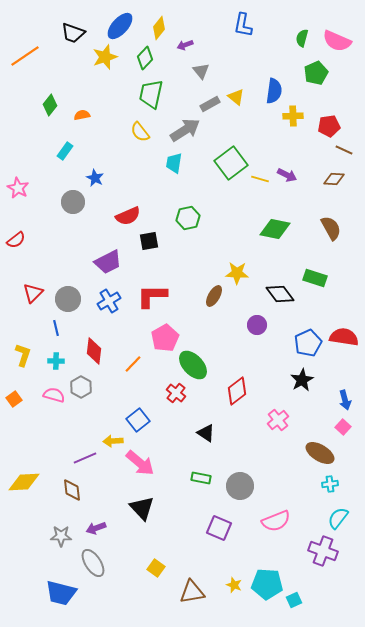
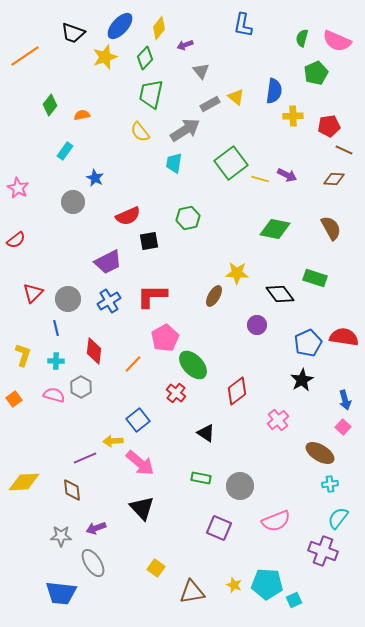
blue trapezoid at (61, 593): rotated 8 degrees counterclockwise
